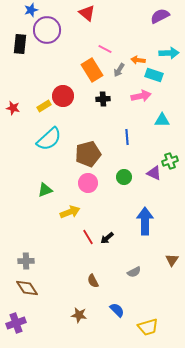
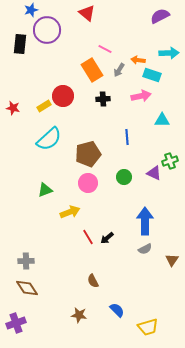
cyan rectangle: moved 2 px left
gray semicircle: moved 11 px right, 23 px up
